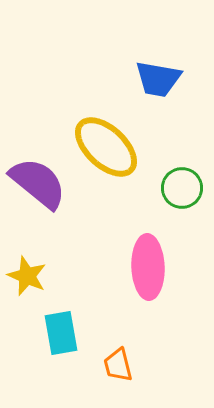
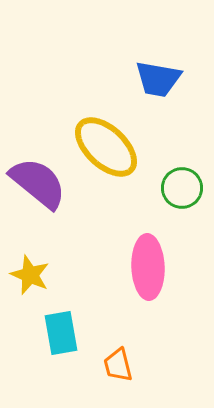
yellow star: moved 3 px right, 1 px up
